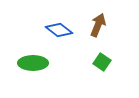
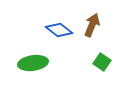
brown arrow: moved 6 px left
green ellipse: rotated 8 degrees counterclockwise
